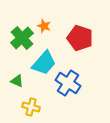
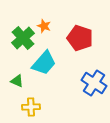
green cross: moved 1 px right
blue cross: moved 26 px right
yellow cross: rotated 18 degrees counterclockwise
